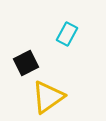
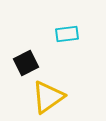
cyan rectangle: rotated 55 degrees clockwise
